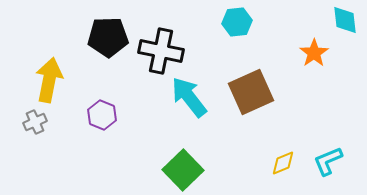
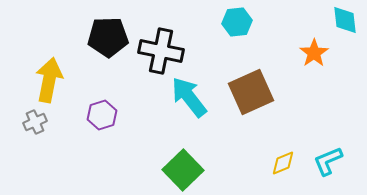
purple hexagon: rotated 20 degrees clockwise
